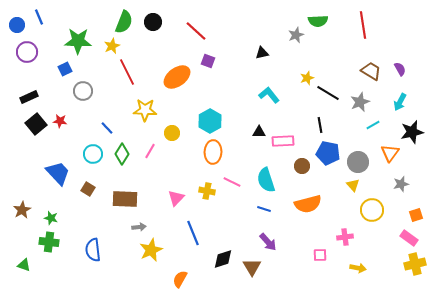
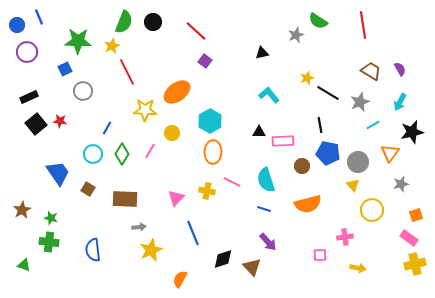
green semicircle at (318, 21): rotated 36 degrees clockwise
purple square at (208, 61): moved 3 px left; rotated 16 degrees clockwise
orange ellipse at (177, 77): moved 15 px down
blue line at (107, 128): rotated 72 degrees clockwise
blue trapezoid at (58, 173): rotated 8 degrees clockwise
brown triangle at (252, 267): rotated 12 degrees counterclockwise
